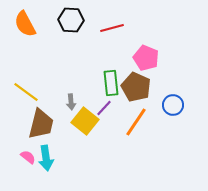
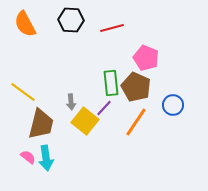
yellow line: moved 3 px left
